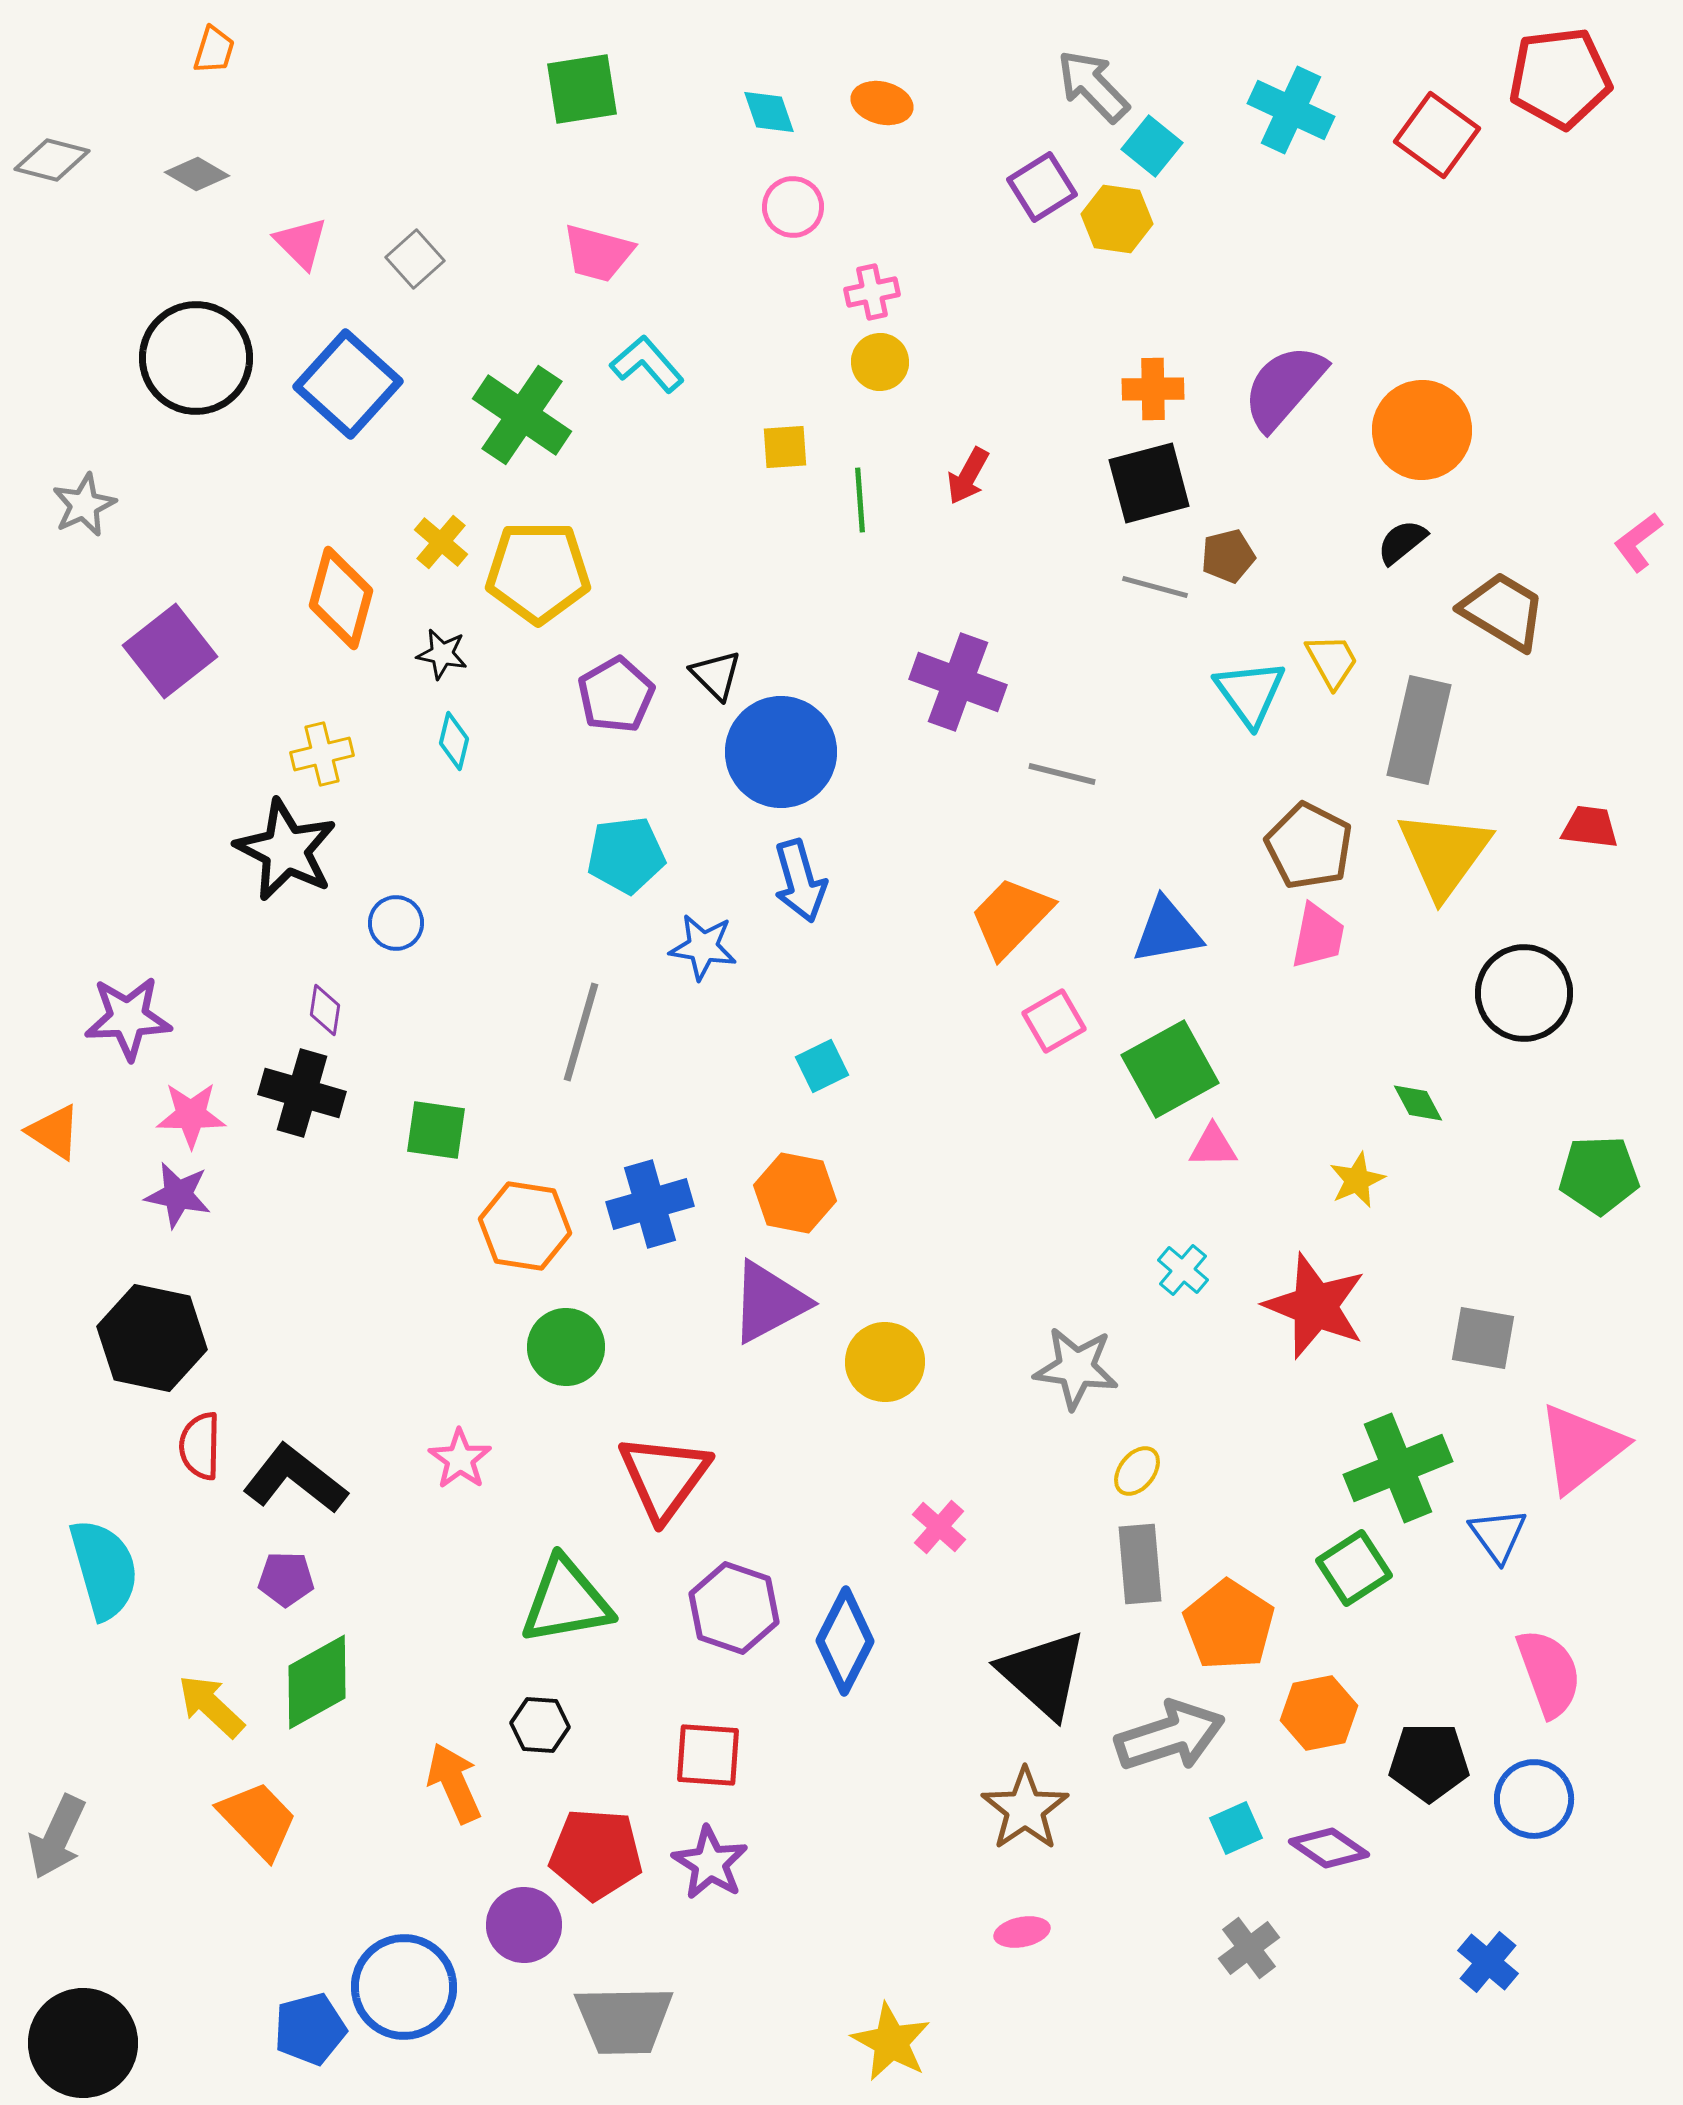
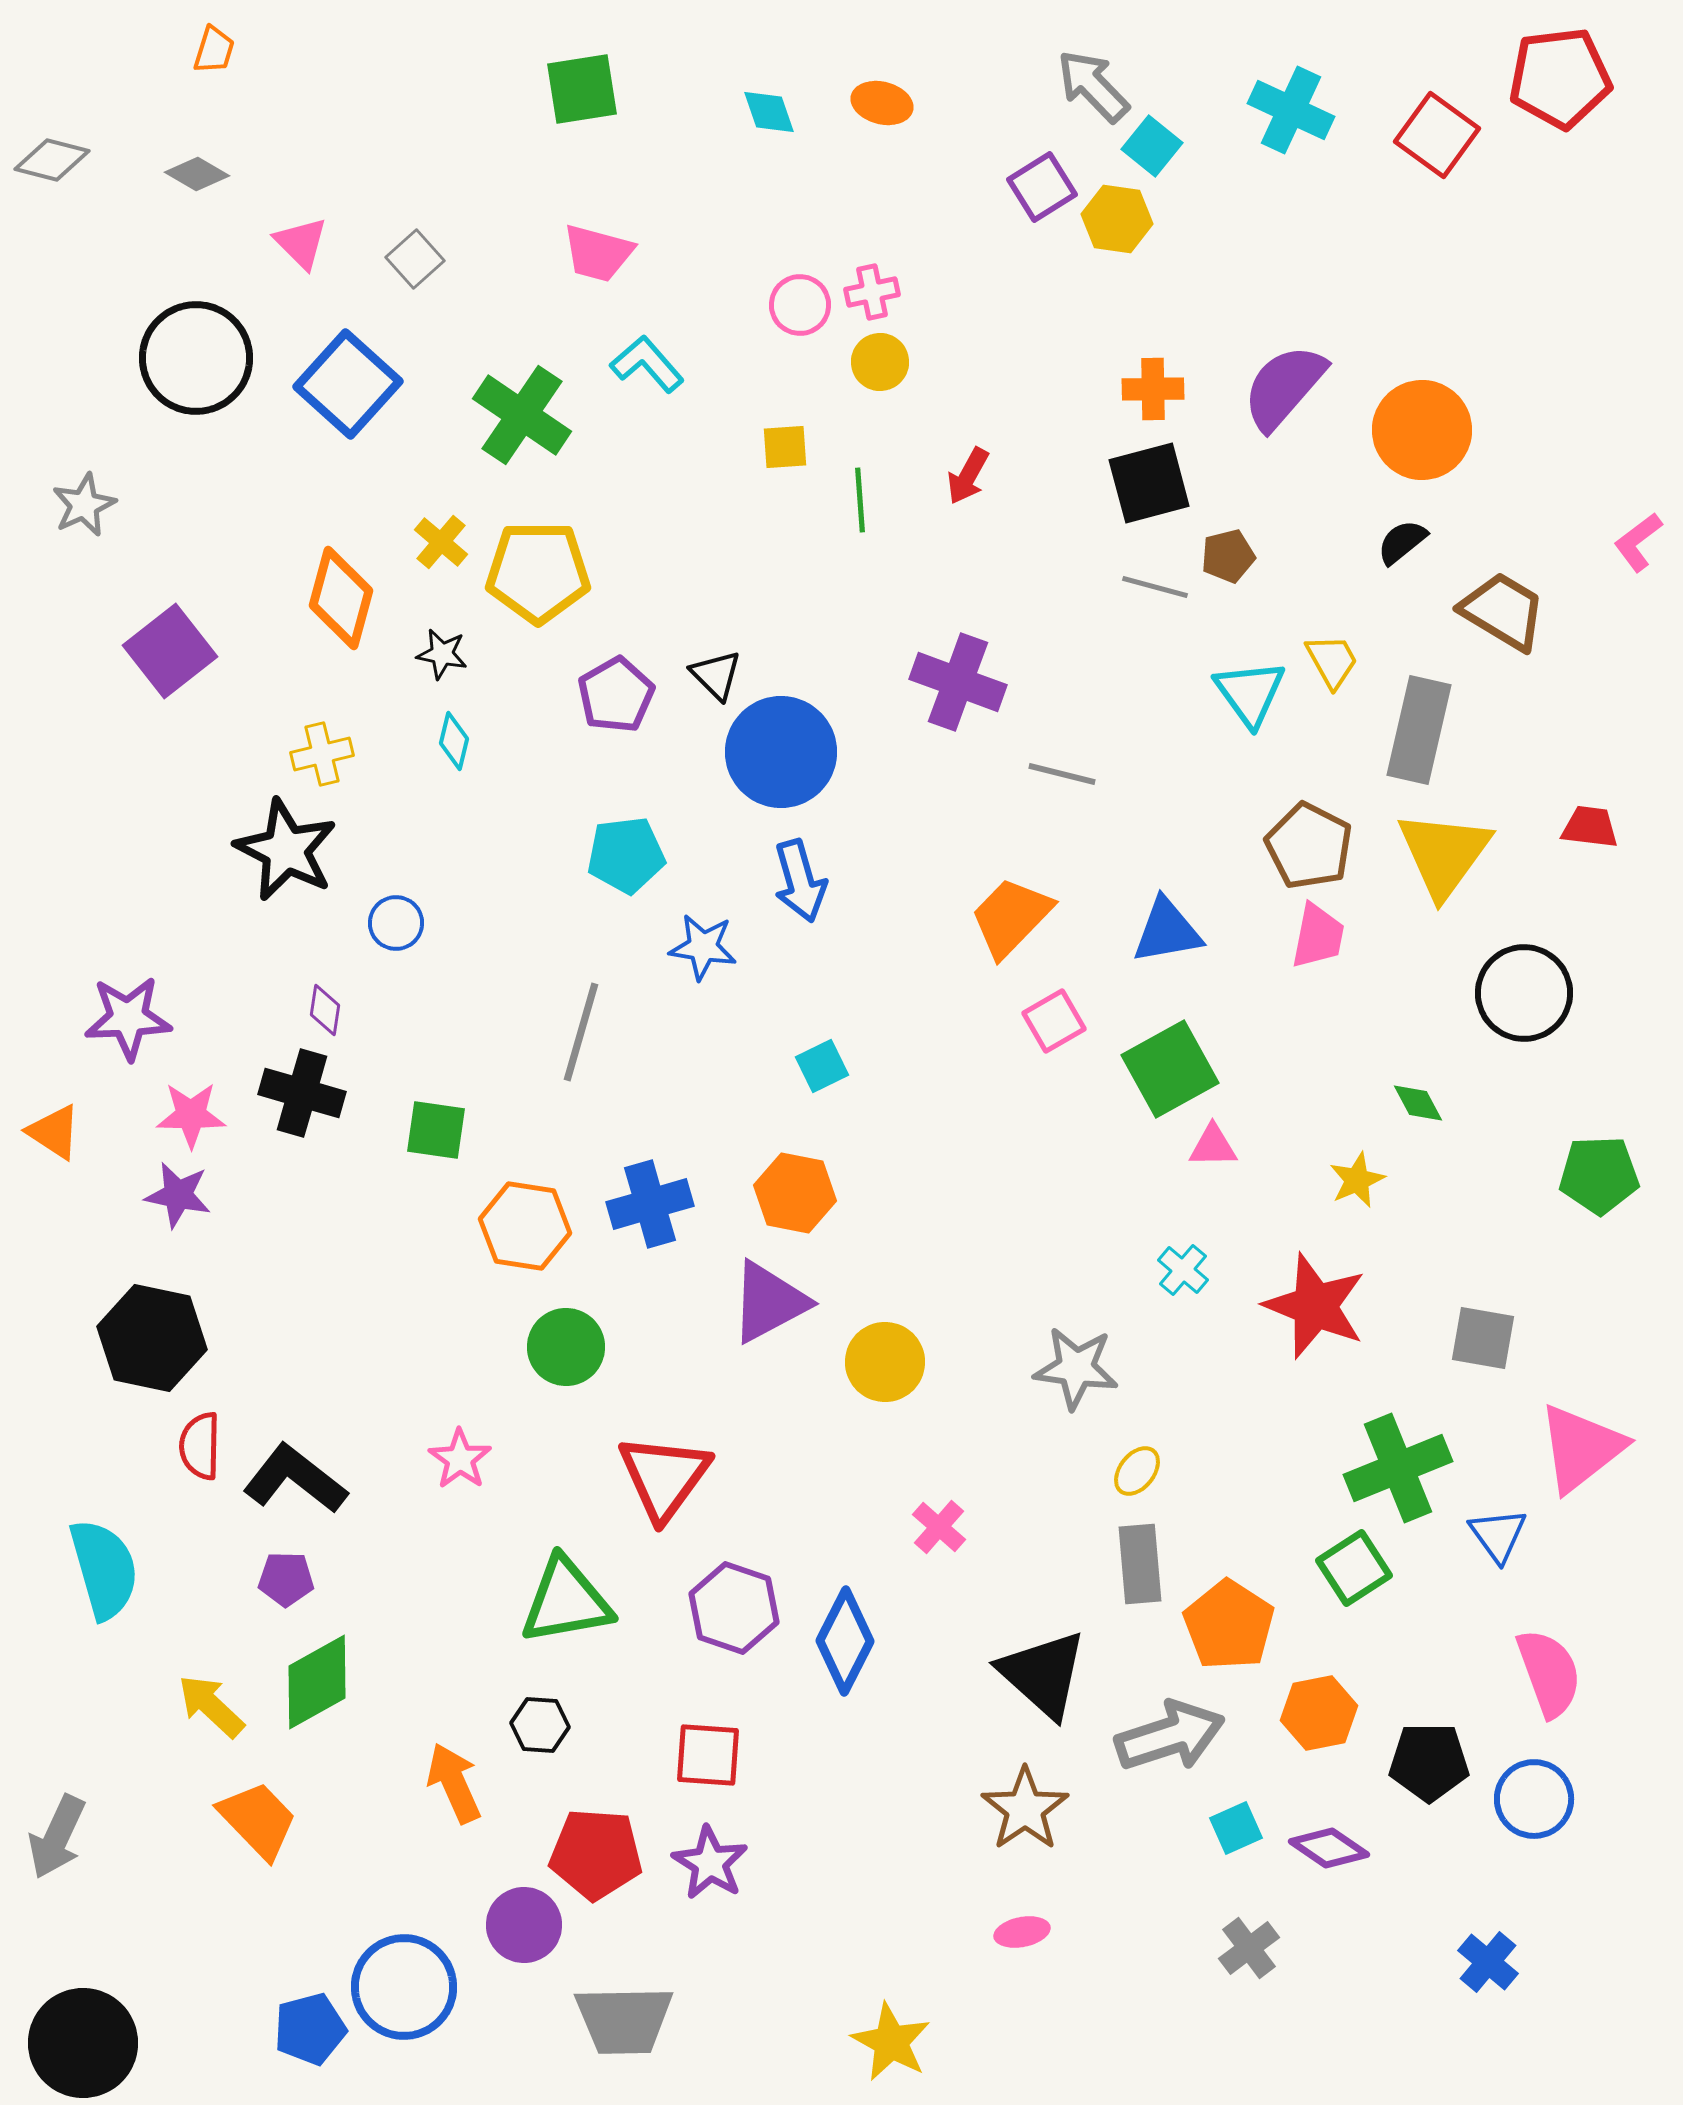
pink circle at (793, 207): moved 7 px right, 98 px down
